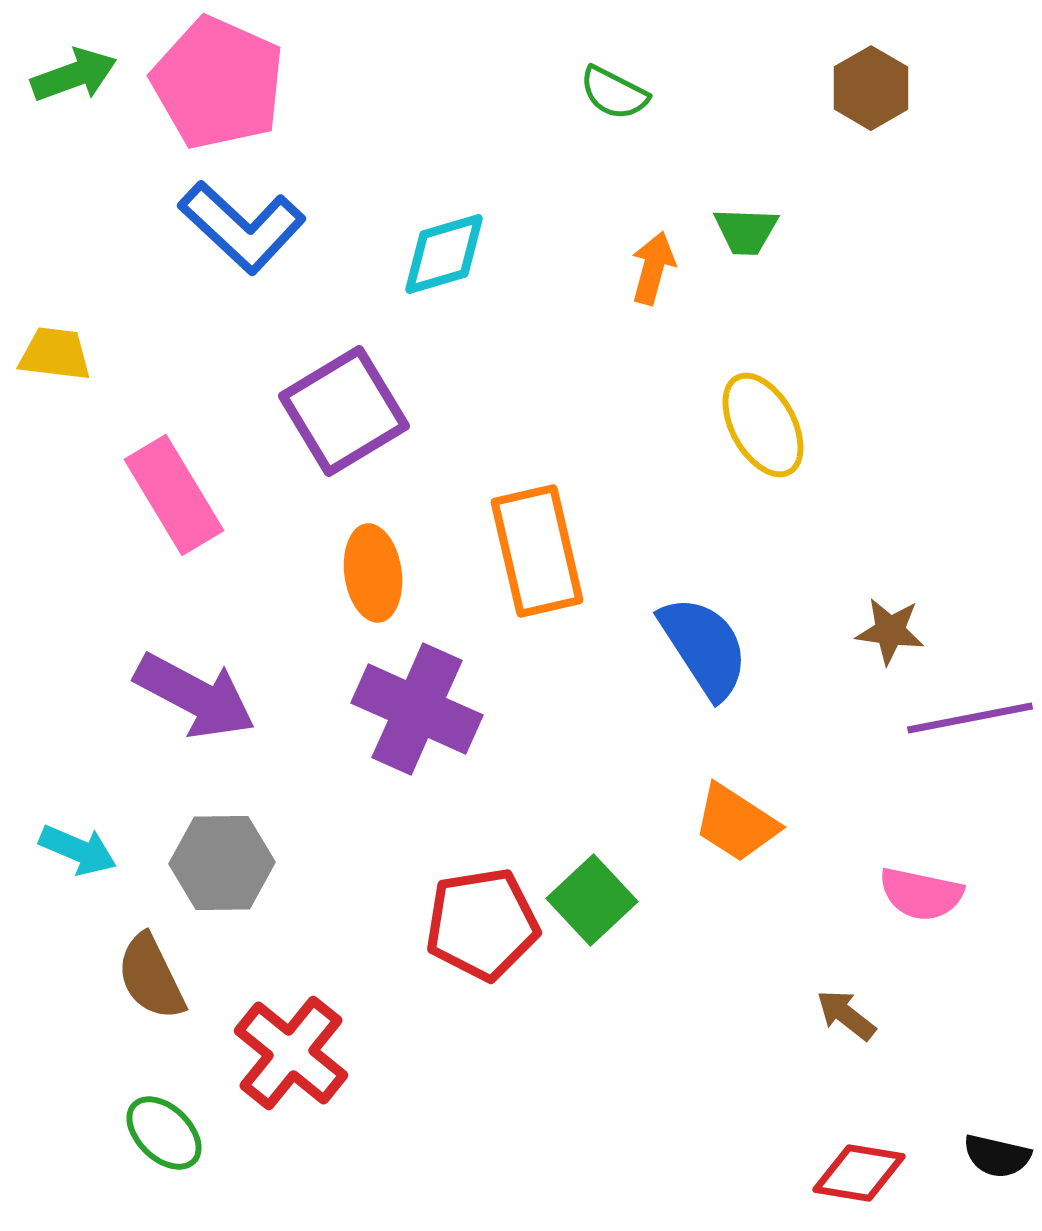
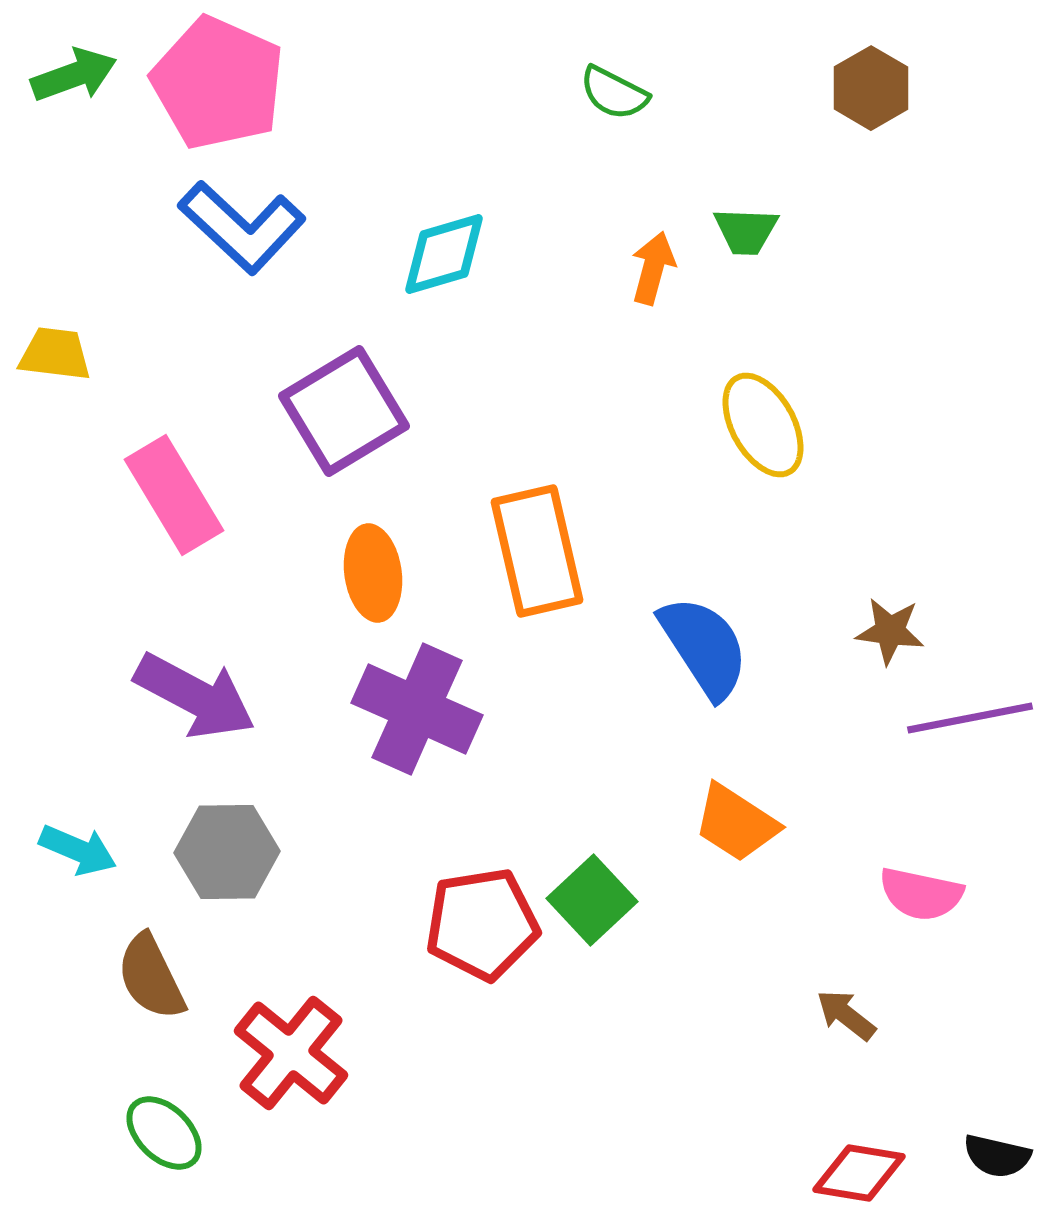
gray hexagon: moved 5 px right, 11 px up
